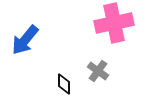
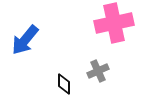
gray cross: rotated 30 degrees clockwise
